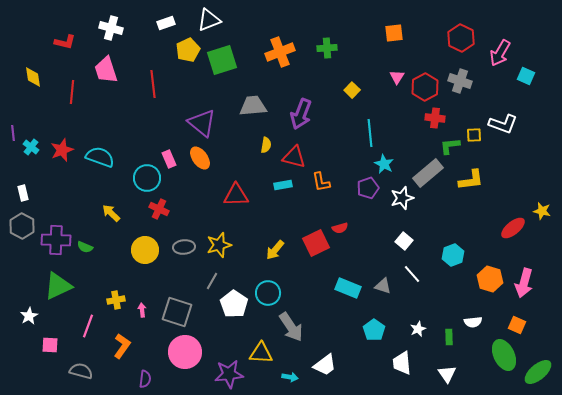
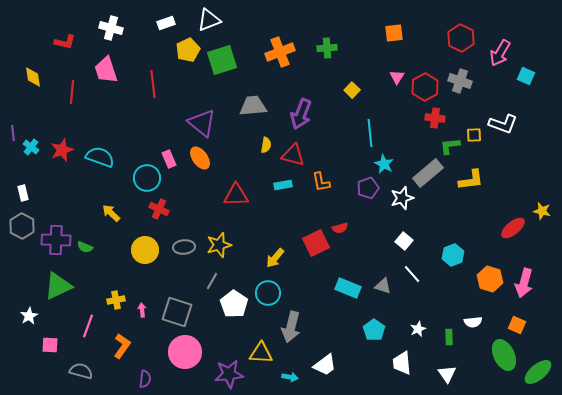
red triangle at (294, 157): moved 1 px left, 2 px up
yellow arrow at (275, 250): moved 8 px down
gray arrow at (291, 327): rotated 48 degrees clockwise
